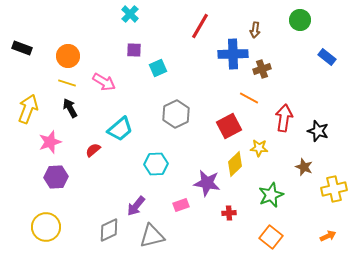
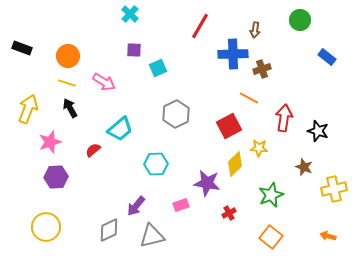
red cross: rotated 24 degrees counterclockwise
orange arrow: rotated 140 degrees counterclockwise
